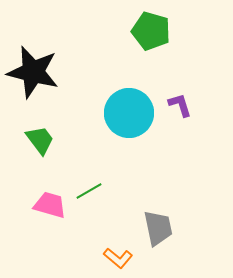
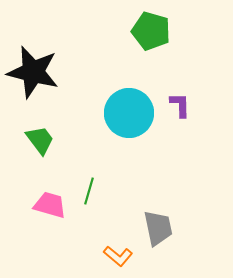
purple L-shape: rotated 16 degrees clockwise
green line: rotated 44 degrees counterclockwise
orange L-shape: moved 2 px up
